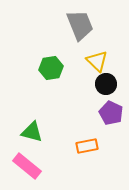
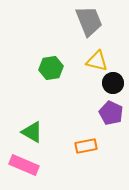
gray trapezoid: moved 9 px right, 4 px up
yellow triangle: rotated 30 degrees counterclockwise
black circle: moved 7 px right, 1 px up
green triangle: rotated 15 degrees clockwise
orange rectangle: moved 1 px left
pink rectangle: moved 3 px left, 1 px up; rotated 16 degrees counterclockwise
